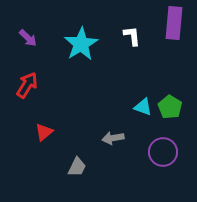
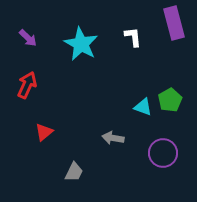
purple rectangle: rotated 20 degrees counterclockwise
white L-shape: moved 1 px right, 1 px down
cyan star: rotated 12 degrees counterclockwise
red arrow: rotated 8 degrees counterclockwise
green pentagon: moved 7 px up; rotated 10 degrees clockwise
gray arrow: rotated 20 degrees clockwise
purple circle: moved 1 px down
gray trapezoid: moved 3 px left, 5 px down
